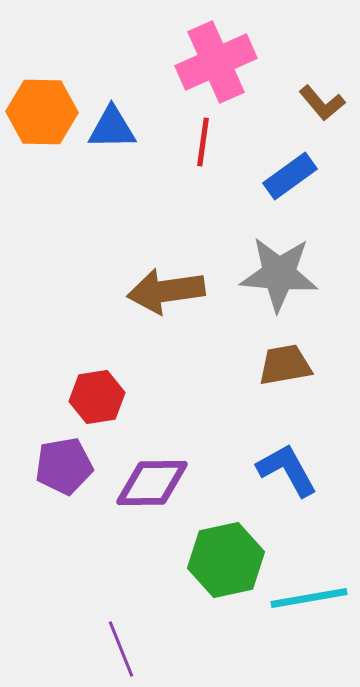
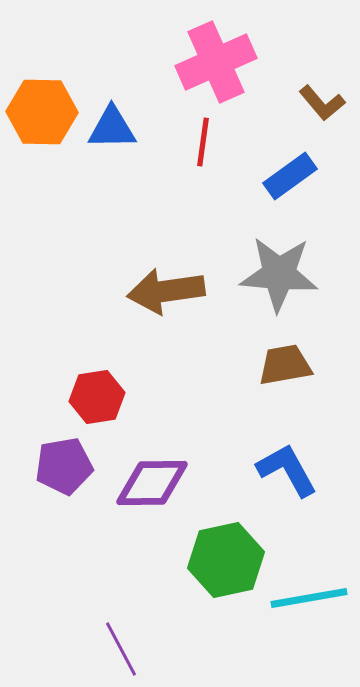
purple line: rotated 6 degrees counterclockwise
